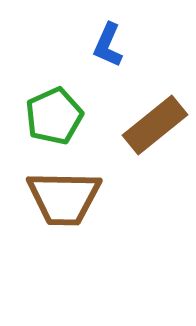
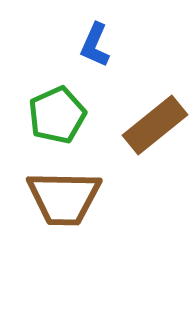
blue L-shape: moved 13 px left
green pentagon: moved 3 px right, 1 px up
